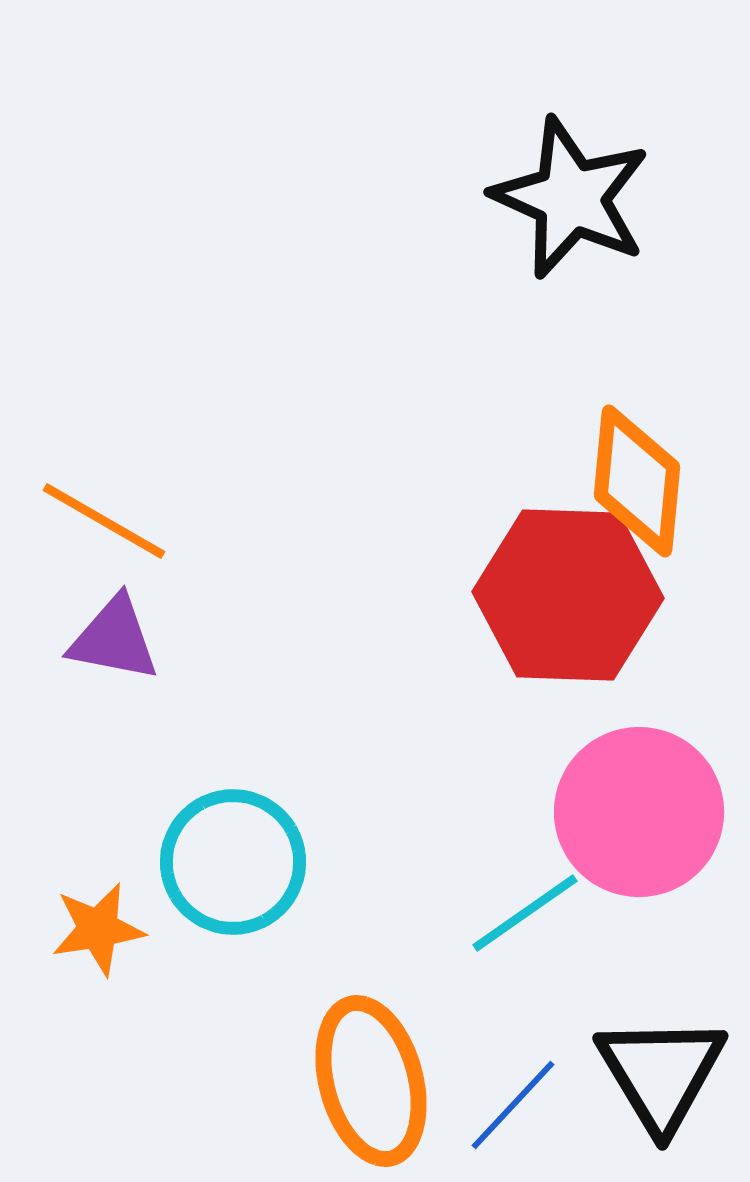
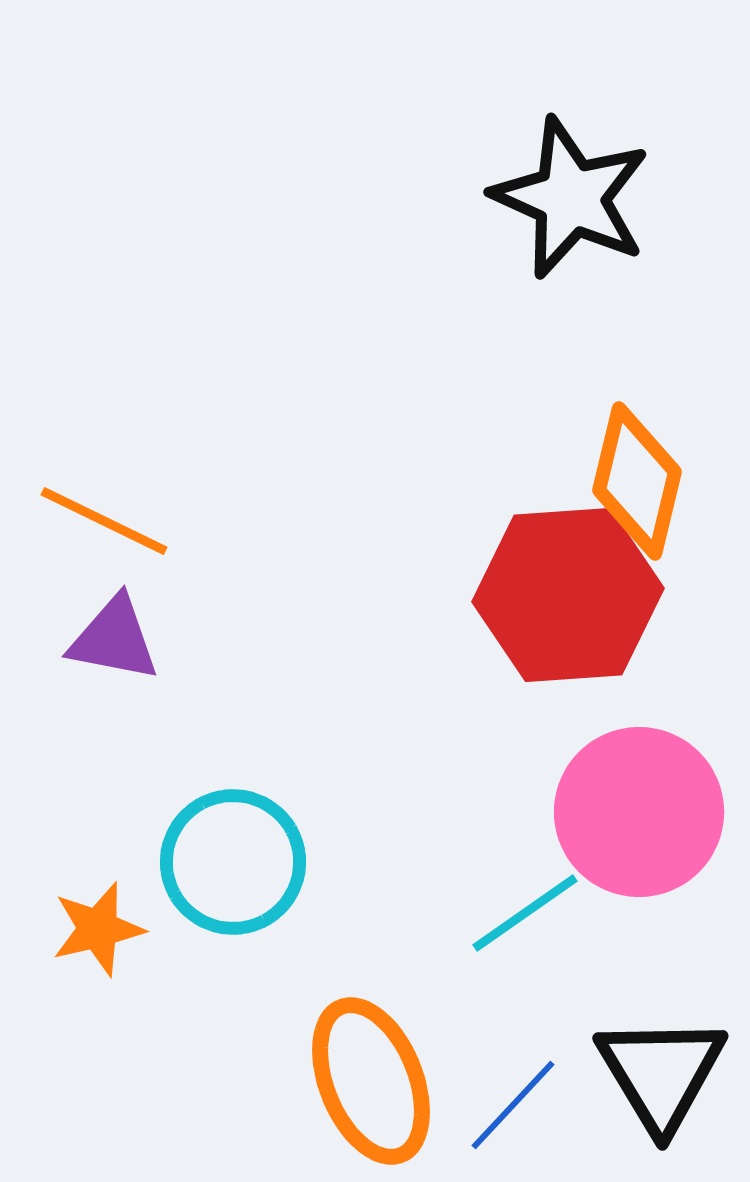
orange diamond: rotated 8 degrees clockwise
orange line: rotated 4 degrees counterclockwise
red hexagon: rotated 6 degrees counterclockwise
orange star: rotated 4 degrees counterclockwise
orange ellipse: rotated 7 degrees counterclockwise
